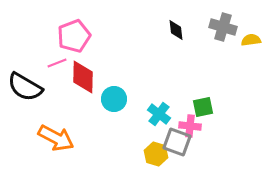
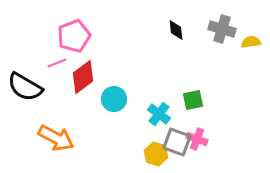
gray cross: moved 1 px left, 2 px down
yellow semicircle: moved 2 px down
red diamond: rotated 52 degrees clockwise
green square: moved 10 px left, 7 px up
pink cross: moved 7 px right, 13 px down; rotated 15 degrees clockwise
